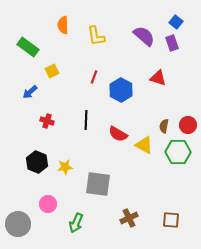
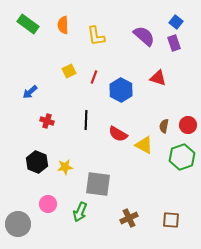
purple rectangle: moved 2 px right
green rectangle: moved 23 px up
yellow square: moved 17 px right
green hexagon: moved 4 px right, 5 px down; rotated 20 degrees counterclockwise
green arrow: moved 4 px right, 11 px up
